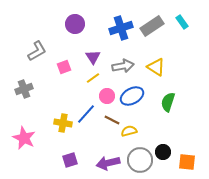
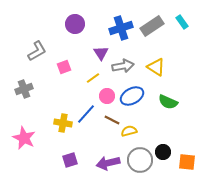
purple triangle: moved 8 px right, 4 px up
green semicircle: rotated 84 degrees counterclockwise
